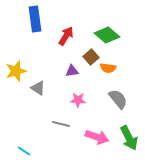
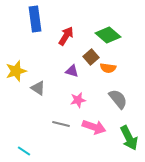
green diamond: moved 1 px right
purple triangle: rotated 24 degrees clockwise
pink star: rotated 14 degrees counterclockwise
pink arrow: moved 3 px left, 10 px up
